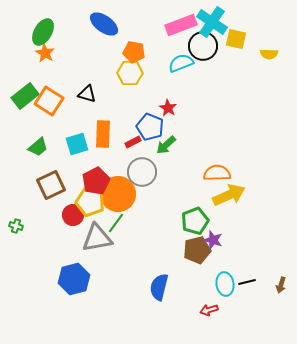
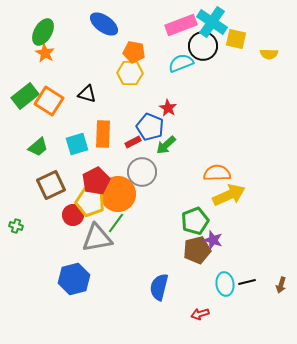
red arrow at (209, 310): moved 9 px left, 4 px down
